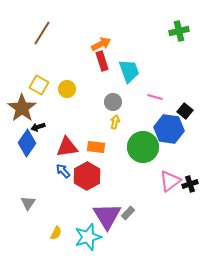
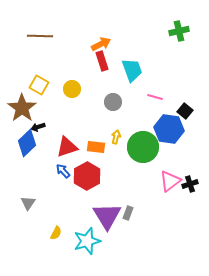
brown line: moved 2 px left, 3 px down; rotated 60 degrees clockwise
cyan trapezoid: moved 3 px right, 1 px up
yellow circle: moved 5 px right
yellow arrow: moved 1 px right, 15 px down
blue diamond: rotated 12 degrees clockwise
red triangle: rotated 10 degrees counterclockwise
gray rectangle: rotated 24 degrees counterclockwise
cyan star: moved 1 px left, 4 px down
